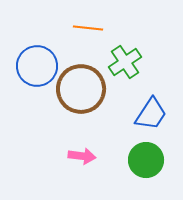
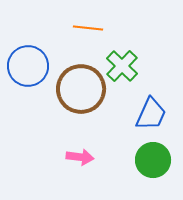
green cross: moved 3 px left, 4 px down; rotated 12 degrees counterclockwise
blue circle: moved 9 px left
blue trapezoid: rotated 9 degrees counterclockwise
pink arrow: moved 2 px left, 1 px down
green circle: moved 7 px right
